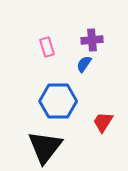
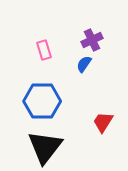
purple cross: rotated 20 degrees counterclockwise
pink rectangle: moved 3 px left, 3 px down
blue hexagon: moved 16 px left
